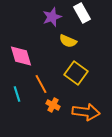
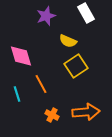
white rectangle: moved 4 px right
purple star: moved 6 px left, 1 px up
yellow square: moved 7 px up; rotated 20 degrees clockwise
orange cross: moved 1 px left, 10 px down
orange arrow: rotated 12 degrees counterclockwise
